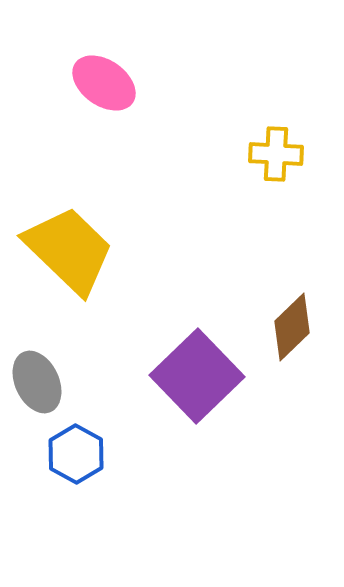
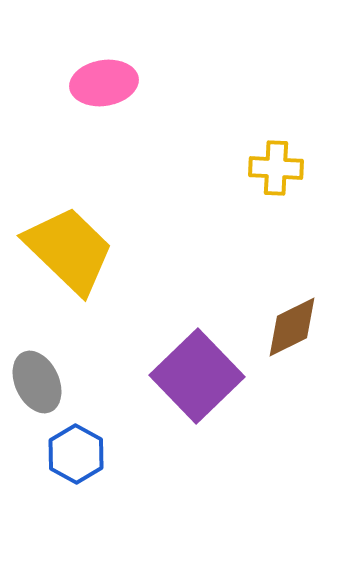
pink ellipse: rotated 44 degrees counterclockwise
yellow cross: moved 14 px down
brown diamond: rotated 18 degrees clockwise
